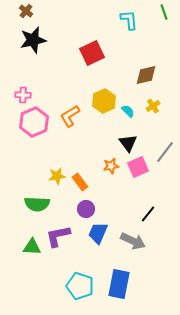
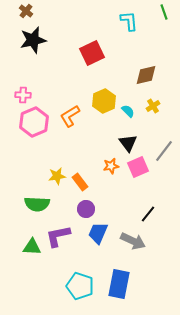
cyan L-shape: moved 1 px down
gray line: moved 1 px left, 1 px up
